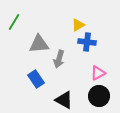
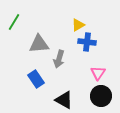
pink triangle: rotated 28 degrees counterclockwise
black circle: moved 2 px right
